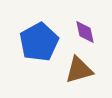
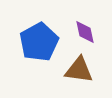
brown triangle: rotated 24 degrees clockwise
